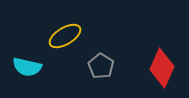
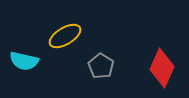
cyan semicircle: moved 3 px left, 6 px up
